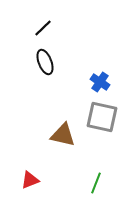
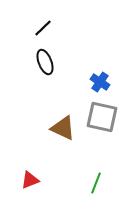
brown triangle: moved 7 px up; rotated 12 degrees clockwise
